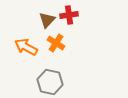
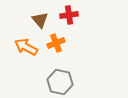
brown triangle: moved 7 px left; rotated 24 degrees counterclockwise
orange cross: rotated 36 degrees clockwise
gray hexagon: moved 10 px right
